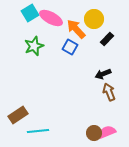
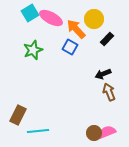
green star: moved 1 px left, 4 px down
brown rectangle: rotated 30 degrees counterclockwise
